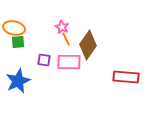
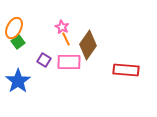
orange ellipse: rotated 75 degrees counterclockwise
green square: rotated 32 degrees counterclockwise
purple square: rotated 24 degrees clockwise
red rectangle: moved 7 px up
blue star: rotated 10 degrees counterclockwise
